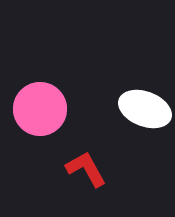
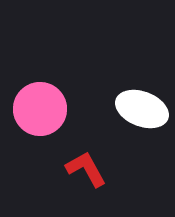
white ellipse: moved 3 px left
